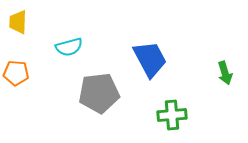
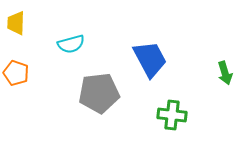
yellow trapezoid: moved 2 px left, 1 px down
cyan semicircle: moved 2 px right, 3 px up
orange pentagon: rotated 15 degrees clockwise
green cross: rotated 12 degrees clockwise
